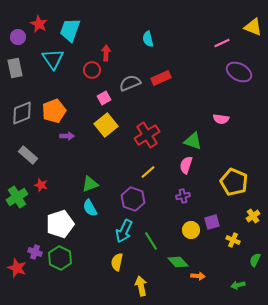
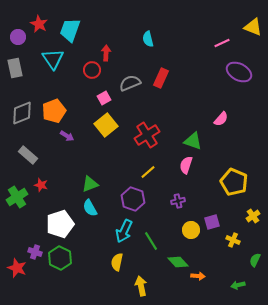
red rectangle at (161, 78): rotated 42 degrees counterclockwise
pink semicircle at (221, 119): rotated 56 degrees counterclockwise
purple arrow at (67, 136): rotated 32 degrees clockwise
purple cross at (183, 196): moved 5 px left, 5 px down
